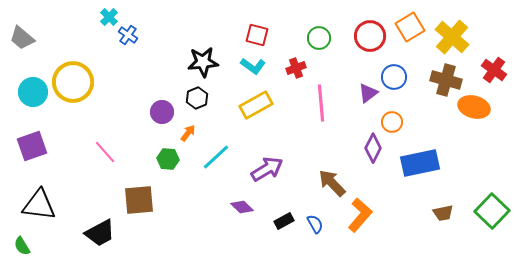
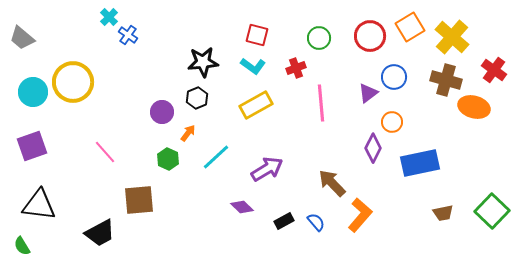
green hexagon at (168, 159): rotated 20 degrees clockwise
blue semicircle at (315, 224): moved 1 px right, 2 px up; rotated 12 degrees counterclockwise
